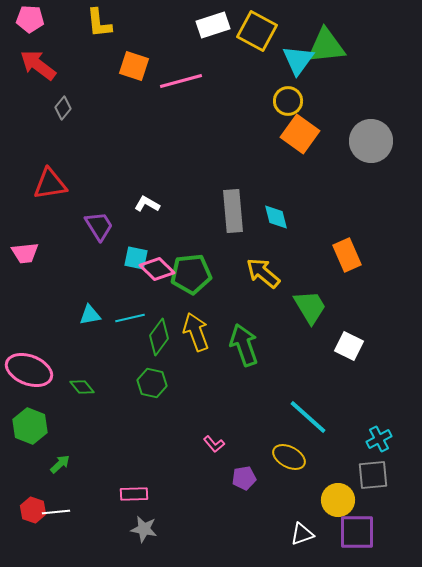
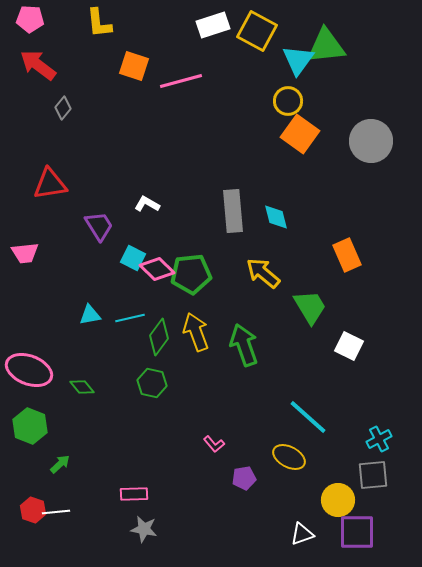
cyan square at (136, 258): moved 3 px left; rotated 15 degrees clockwise
